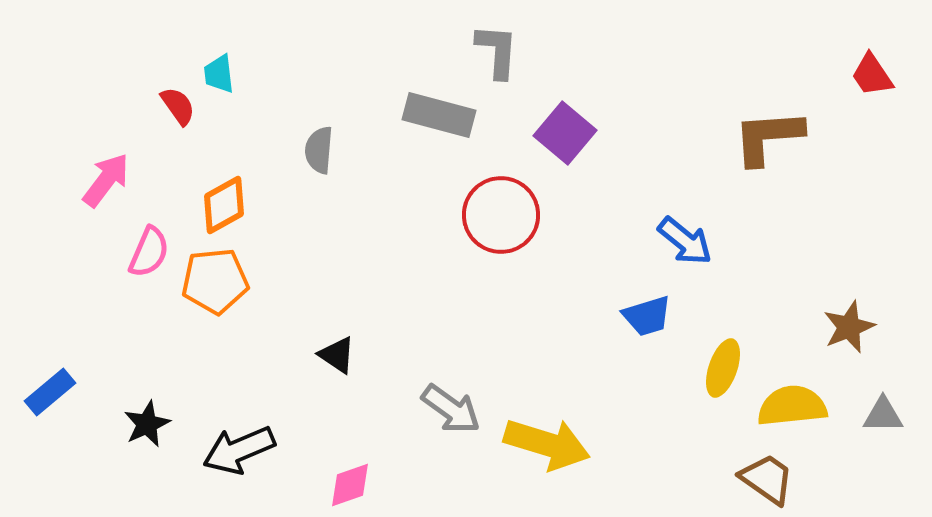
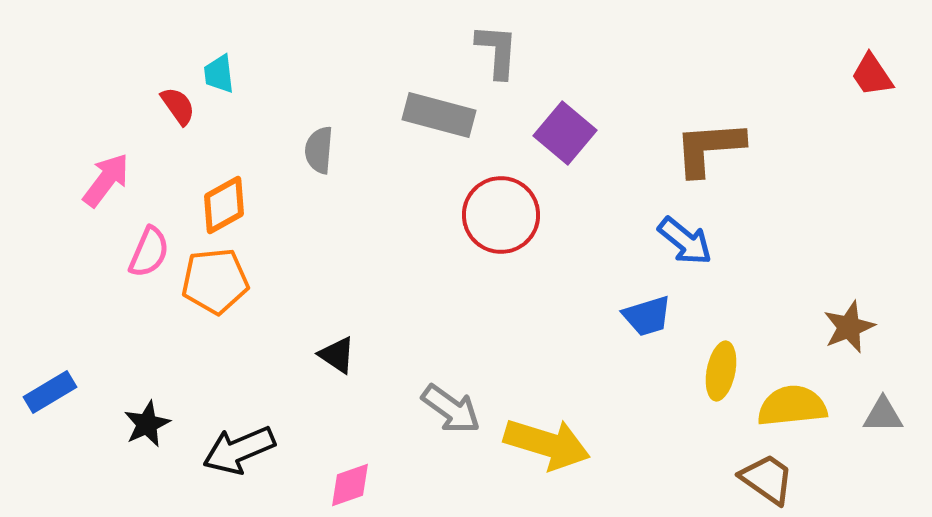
brown L-shape: moved 59 px left, 11 px down
yellow ellipse: moved 2 px left, 3 px down; rotated 8 degrees counterclockwise
blue rectangle: rotated 9 degrees clockwise
